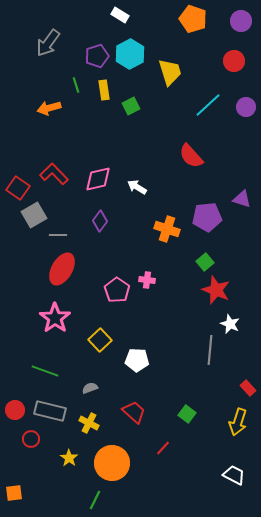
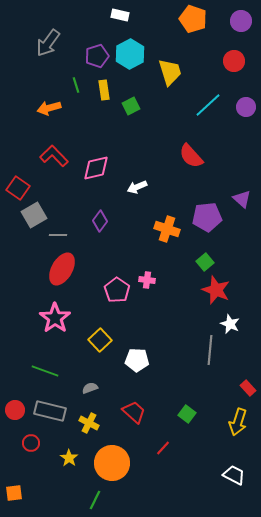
white rectangle at (120, 15): rotated 18 degrees counterclockwise
red L-shape at (54, 174): moved 18 px up
pink diamond at (98, 179): moved 2 px left, 11 px up
white arrow at (137, 187): rotated 54 degrees counterclockwise
purple triangle at (242, 199): rotated 24 degrees clockwise
red circle at (31, 439): moved 4 px down
